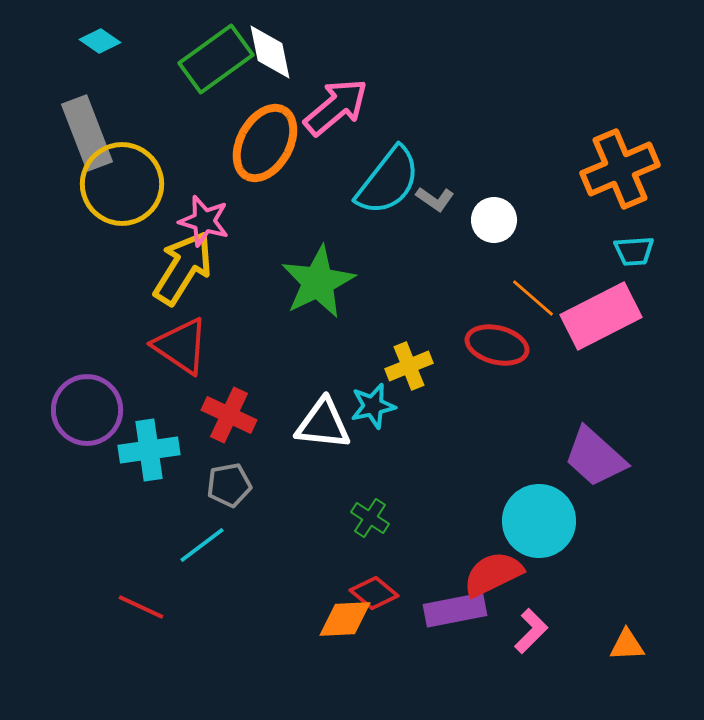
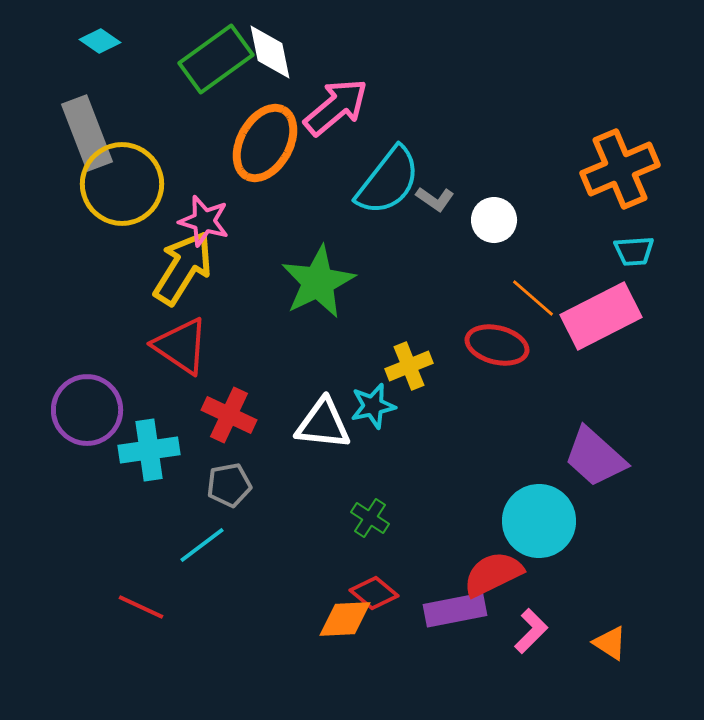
orange triangle: moved 17 px left, 2 px up; rotated 36 degrees clockwise
